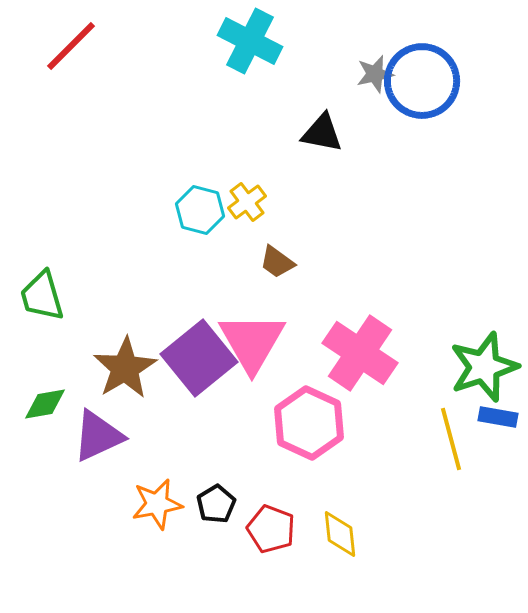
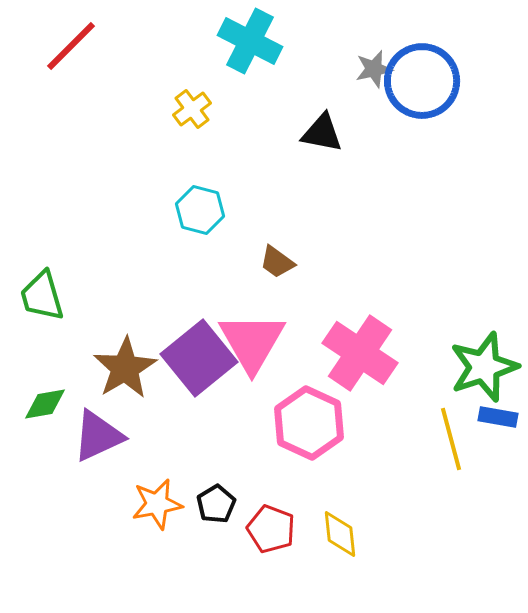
gray star: moved 1 px left, 5 px up
yellow cross: moved 55 px left, 93 px up
